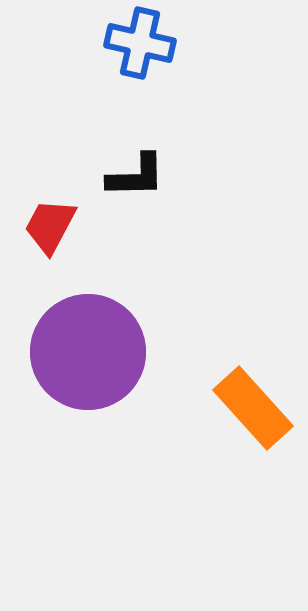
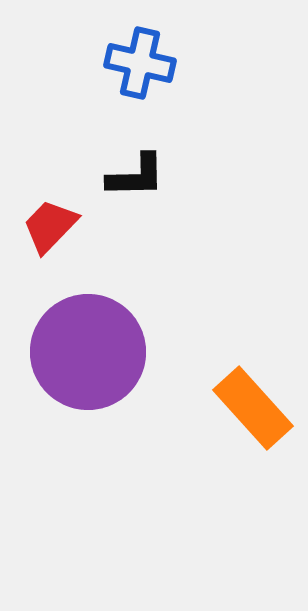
blue cross: moved 20 px down
red trapezoid: rotated 16 degrees clockwise
